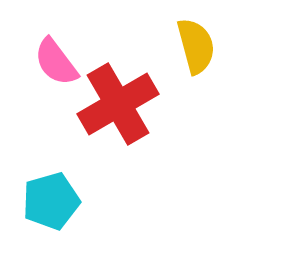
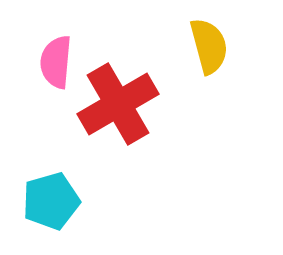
yellow semicircle: moved 13 px right
pink semicircle: rotated 42 degrees clockwise
